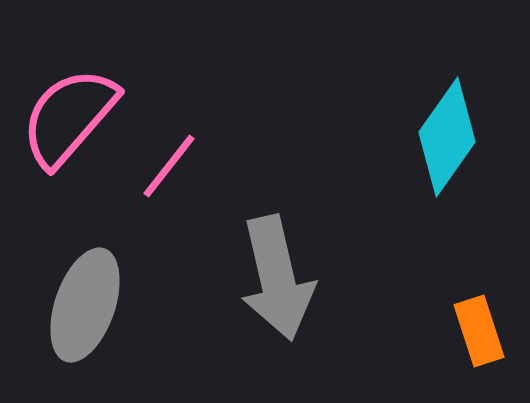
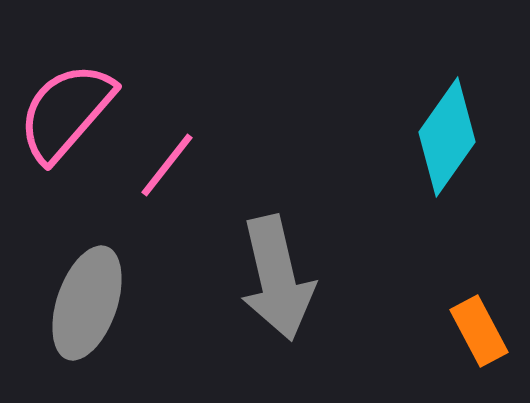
pink semicircle: moved 3 px left, 5 px up
pink line: moved 2 px left, 1 px up
gray ellipse: moved 2 px right, 2 px up
orange rectangle: rotated 10 degrees counterclockwise
